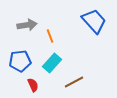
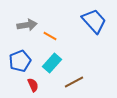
orange line: rotated 40 degrees counterclockwise
blue pentagon: rotated 15 degrees counterclockwise
